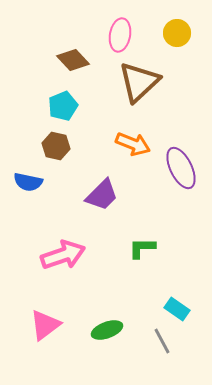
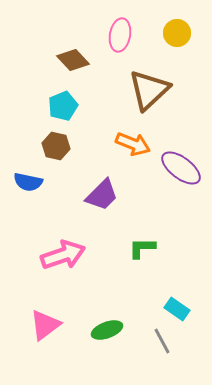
brown triangle: moved 10 px right, 8 px down
purple ellipse: rotated 27 degrees counterclockwise
